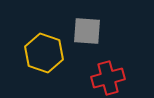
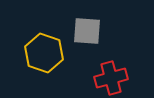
red cross: moved 3 px right
